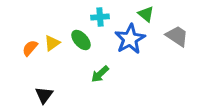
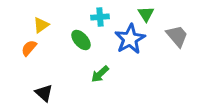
green triangle: rotated 18 degrees clockwise
gray trapezoid: rotated 15 degrees clockwise
yellow triangle: moved 11 px left, 18 px up
orange semicircle: moved 1 px left
black triangle: moved 2 px up; rotated 24 degrees counterclockwise
